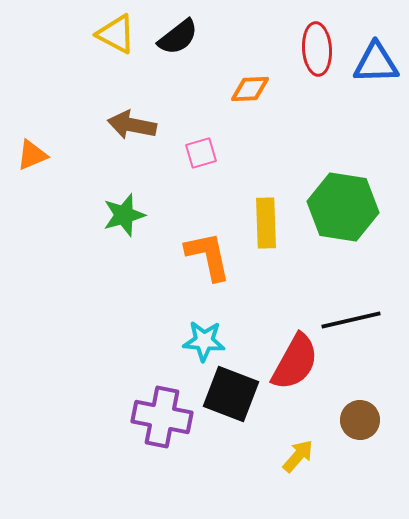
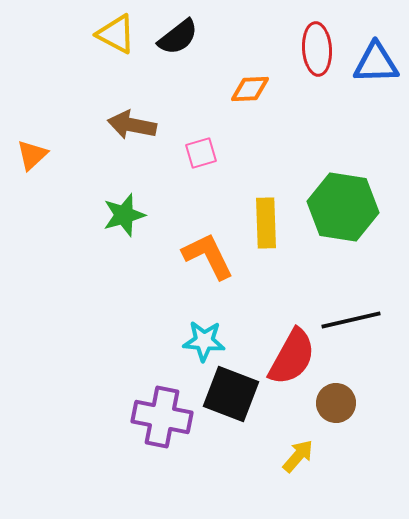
orange triangle: rotated 20 degrees counterclockwise
orange L-shape: rotated 14 degrees counterclockwise
red semicircle: moved 3 px left, 5 px up
brown circle: moved 24 px left, 17 px up
